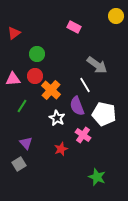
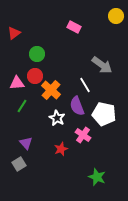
gray arrow: moved 5 px right
pink triangle: moved 4 px right, 4 px down
